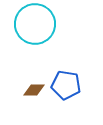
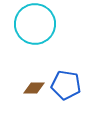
brown diamond: moved 2 px up
